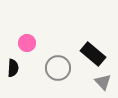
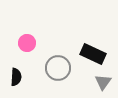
black rectangle: rotated 15 degrees counterclockwise
black semicircle: moved 3 px right, 9 px down
gray triangle: rotated 18 degrees clockwise
